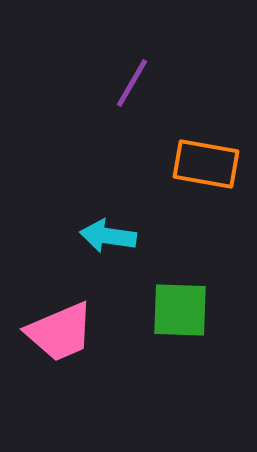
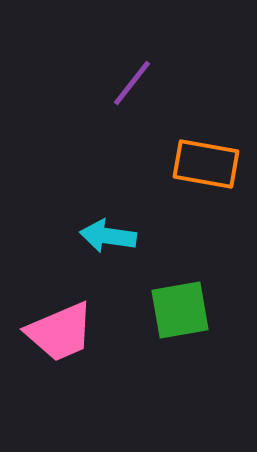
purple line: rotated 8 degrees clockwise
green square: rotated 12 degrees counterclockwise
